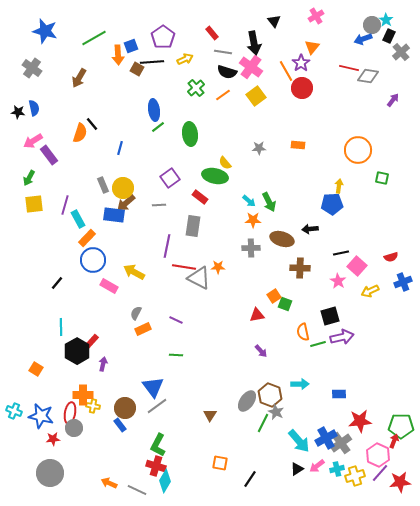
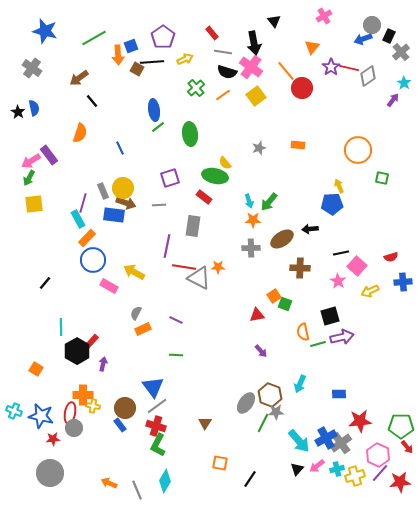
pink cross at (316, 16): moved 8 px right
cyan star at (386, 20): moved 18 px right, 63 px down
purple star at (301, 63): moved 30 px right, 4 px down
orange line at (286, 71): rotated 10 degrees counterclockwise
gray diamond at (368, 76): rotated 45 degrees counterclockwise
brown arrow at (79, 78): rotated 24 degrees clockwise
black star at (18, 112): rotated 24 degrees clockwise
black line at (92, 124): moved 23 px up
pink arrow at (33, 141): moved 2 px left, 20 px down
blue line at (120, 148): rotated 40 degrees counterclockwise
gray star at (259, 148): rotated 16 degrees counterclockwise
purple square at (170, 178): rotated 18 degrees clockwise
gray rectangle at (103, 185): moved 6 px down
yellow arrow at (339, 186): rotated 32 degrees counterclockwise
red rectangle at (200, 197): moved 4 px right
cyan arrow at (249, 201): rotated 32 degrees clockwise
green arrow at (269, 202): rotated 66 degrees clockwise
brown arrow at (126, 203): rotated 120 degrees counterclockwise
purple line at (65, 205): moved 18 px right, 2 px up
brown ellipse at (282, 239): rotated 50 degrees counterclockwise
blue cross at (403, 282): rotated 18 degrees clockwise
black line at (57, 283): moved 12 px left
cyan arrow at (300, 384): rotated 114 degrees clockwise
gray ellipse at (247, 401): moved 1 px left, 2 px down
gray star at (276, 412): rotated 28 degrees counterclockwise
brown triangle at (210, 415): moved 5 px left, 8 px down
red arrow at (394, 441): moved 13 px right, 6 px down; rotated 120 degrees clockwise
red cross at (156, 466): moved 40 px up
black triangle at (297, 469): rotated 16 degrees counterclockwise
gray line at (137, 490): rotated 42 degrees clockwise
